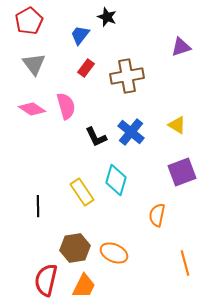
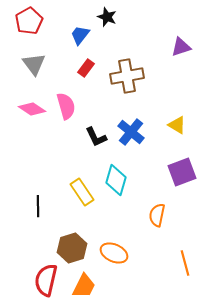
brown hexagon: moved 3 px left; rotated 8 degrees counterclockwise
